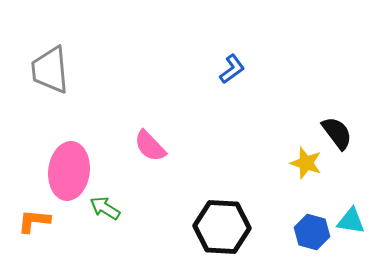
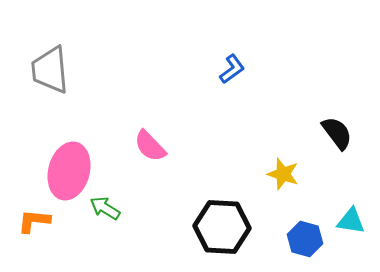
yellow star: moved 23 px left, 11 px down
pink ellipse: rotated 8 degrees clockwise
blue hexagon: moved 7 px left, 7 px down
